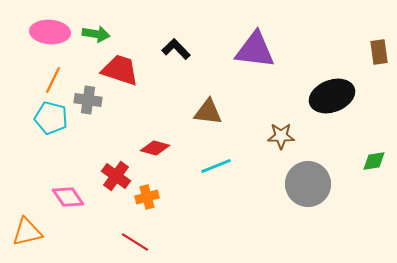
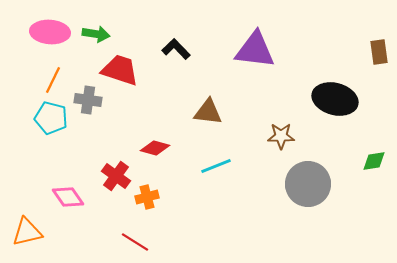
black ellipse: moved 3 px right, 3 px down; rotated 36 degrees clockwise
